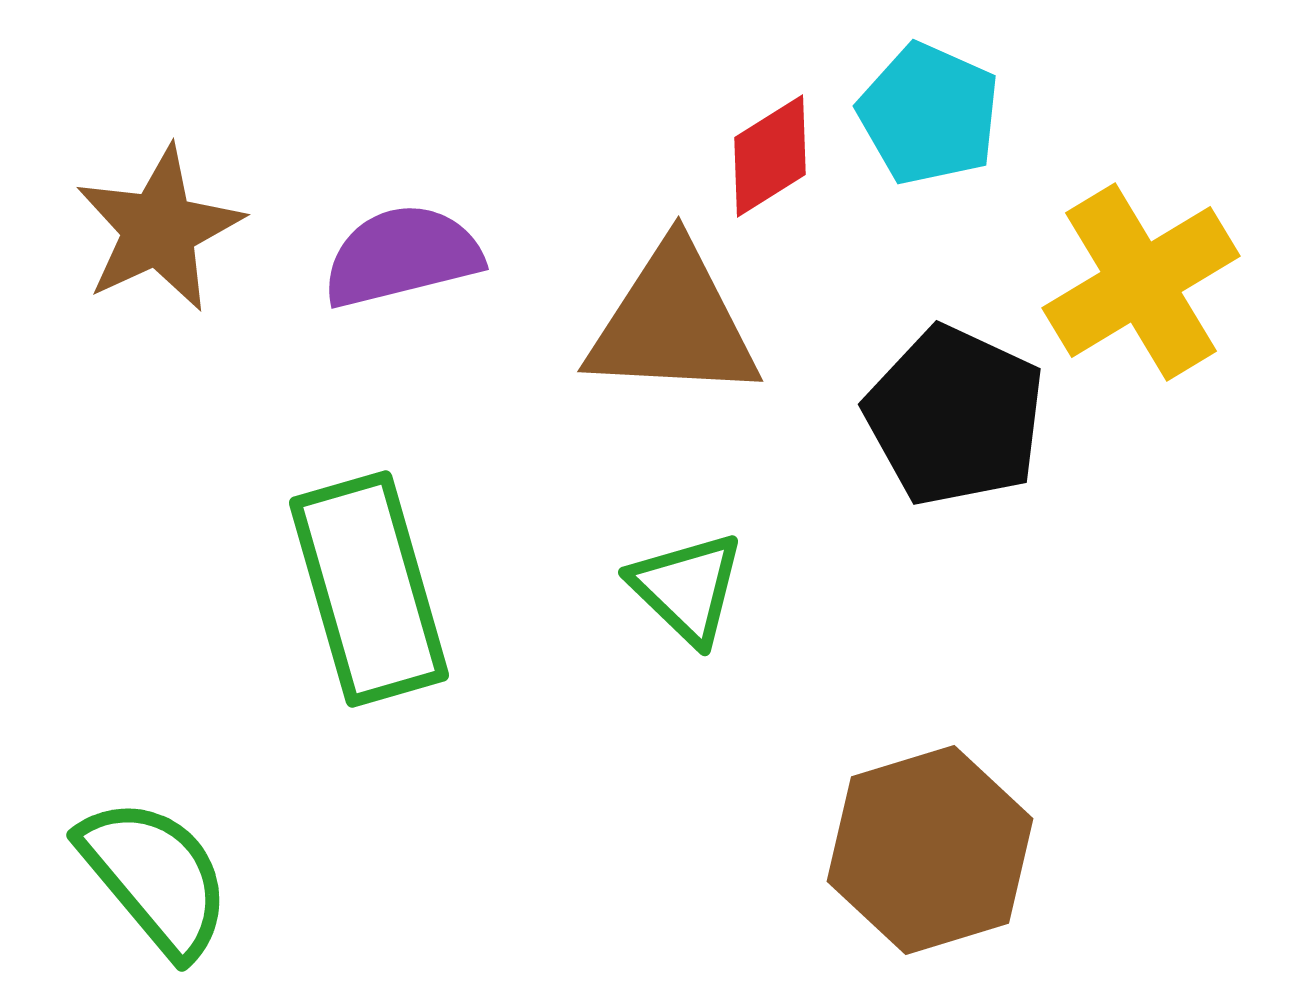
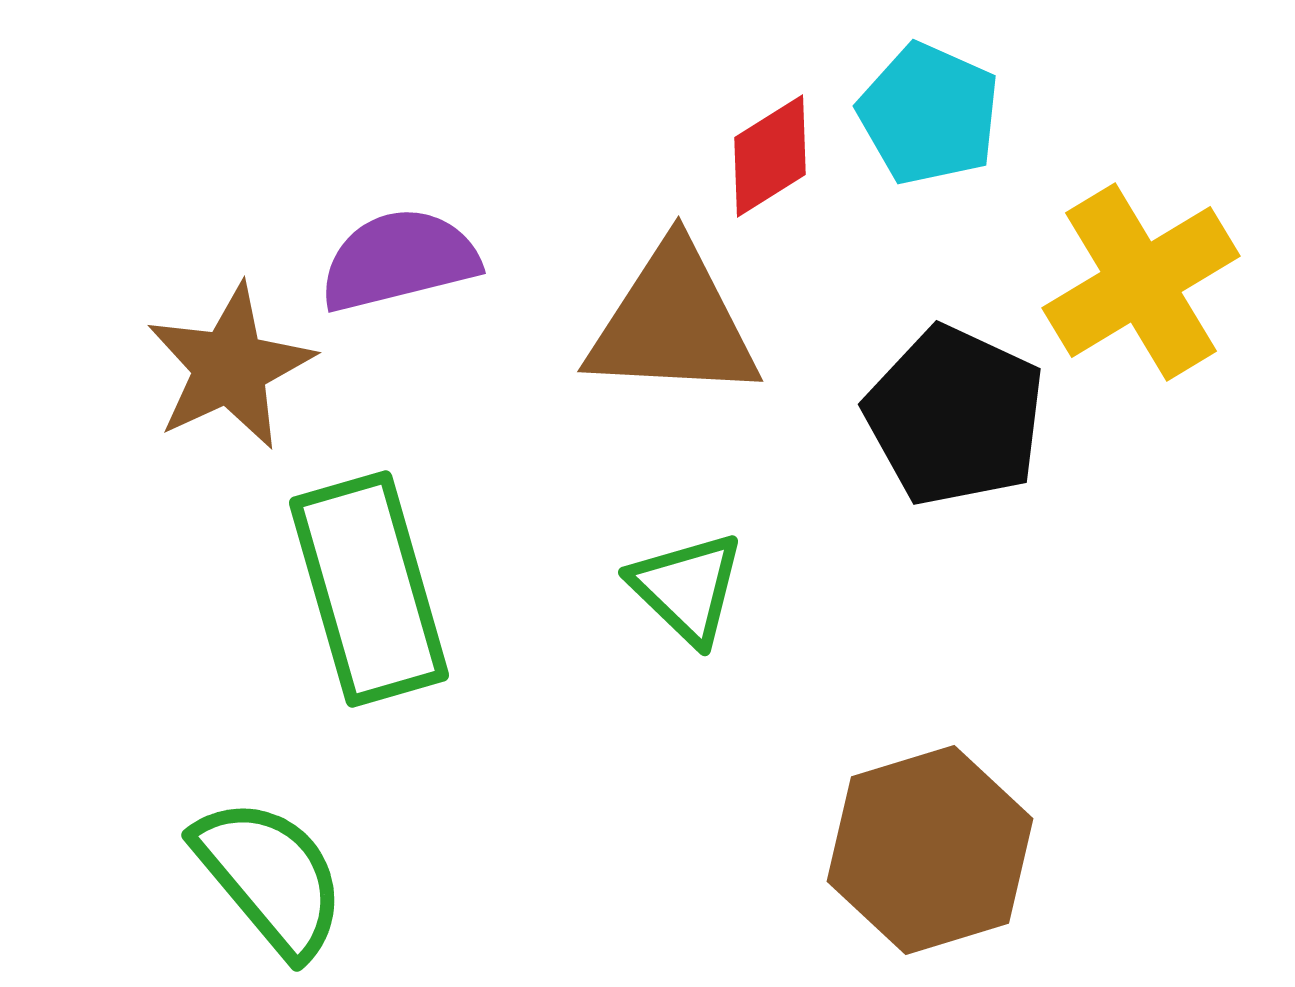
brown star: moved 71 px right, 138 px down
purple semicircle: moved 3 px left, 4 px down
green semicircle: moved 115 px right
